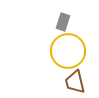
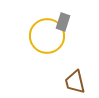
yellow circle: moved 21 px left, 15 px up
